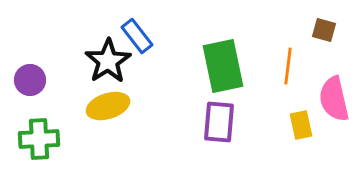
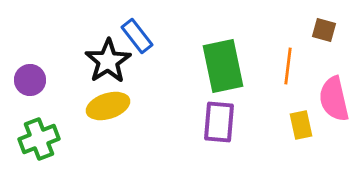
green cross: rotated 18 degrees counterclockwise
